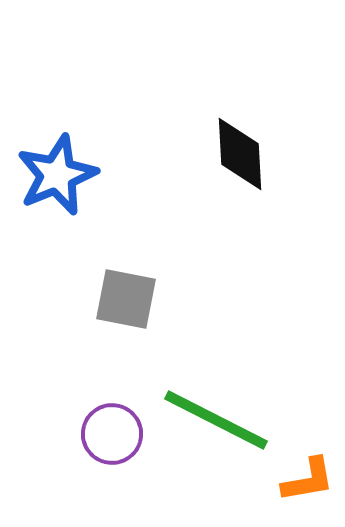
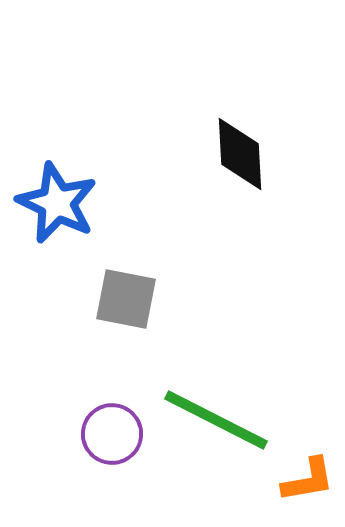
blue star: moved 28 px down; rotated 24 degrees counterclockwise
